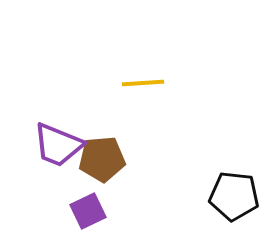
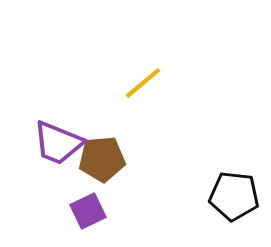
yellow line: rotated 36 degrees counterclockwise
purple trapezoid: moved 2 px up
